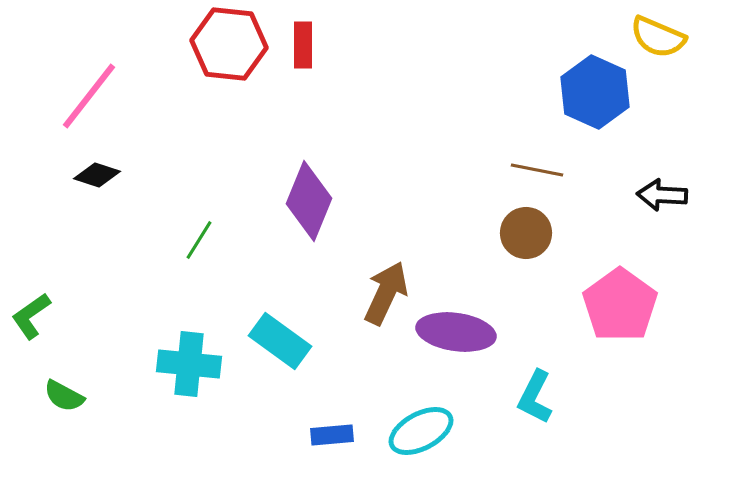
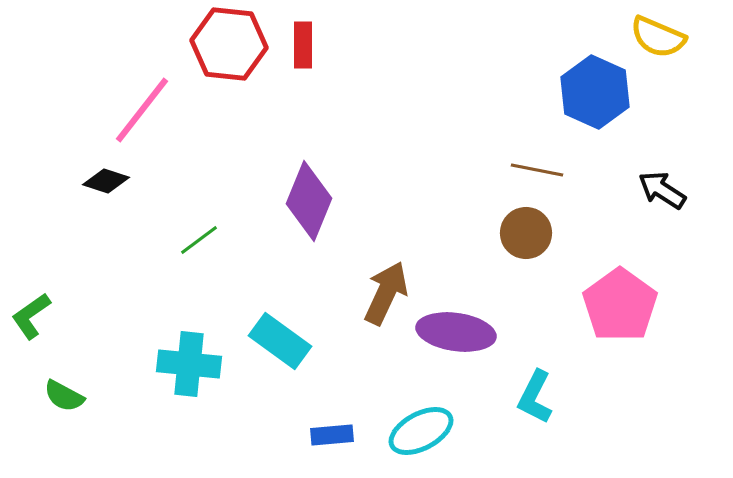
pink line: moved 53 px right, 14 px down
black diamond: moved 9 px right, 6 px down
black arrow: moved 5 px up; rotated 30 degrees clockwise
green line: rotated 21 degrees clockwise
